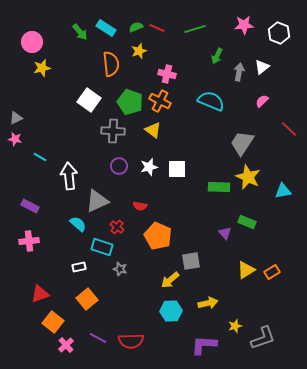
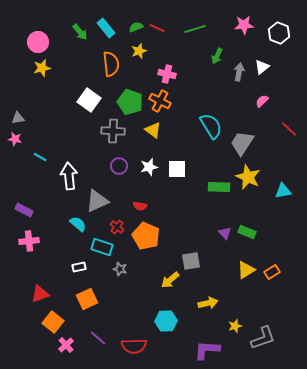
cyan rectangle at (106, 28): rotated 18 degrees clockwise
pink circle at (32, 42): moved 6 px right
cyan semicircle at (211, 101): moved 25 px down; rotated 36 degrees clockwise
gray triangle at (16, 118): moved 2 px right; rotated 16 degrees clockwise
purple rectangle at (30, 206): moved 6 px left, 4 px down
green rectangle at (247, 222): moved 10 px down
orange pentagon at (158, 236): moved 12 px left
orange square at (87, 299): rotated 15 degrees clockwise
cyan hexagon at (171, 311): moved 5 px left, 10 px down
purple line at (98, 338): rotated 12 degrees clockwise
red semicircle at (131, 341): moved 3 px right, 5 px down
purple L-shape at (204, 345): moved 3 px right, 5 px down
